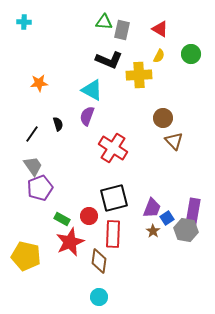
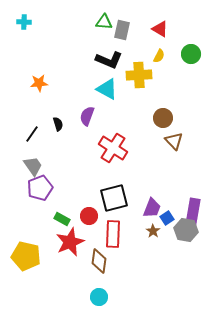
cyan triangle: moved 15 px right, 1 px up
